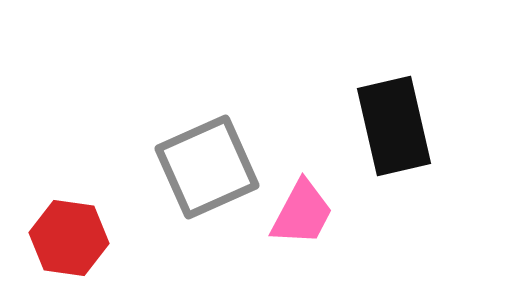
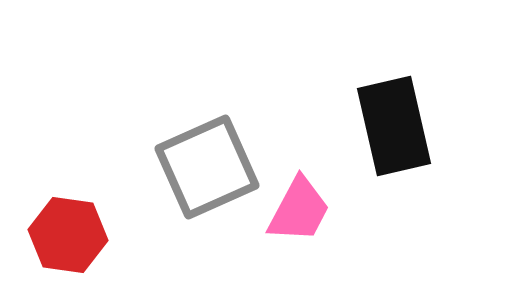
pink trapezoid: moved 3 px left, 3 px up
red hexagon: moved 1 px left, 3 px up
